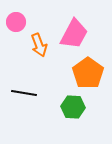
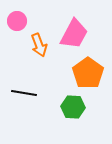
pink circle: moved 1 px right, 1 px up
